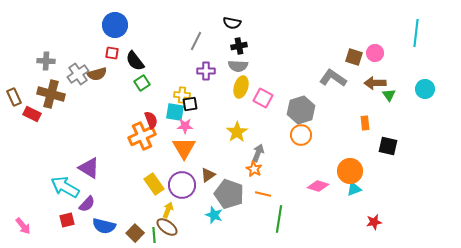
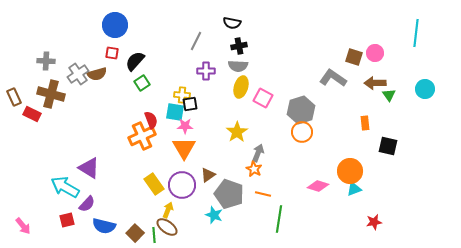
black semicircle at (135, 61): rotated 80 degrees clockwise
orange circle at (301, 135): moved 1 px right, 3 px up
